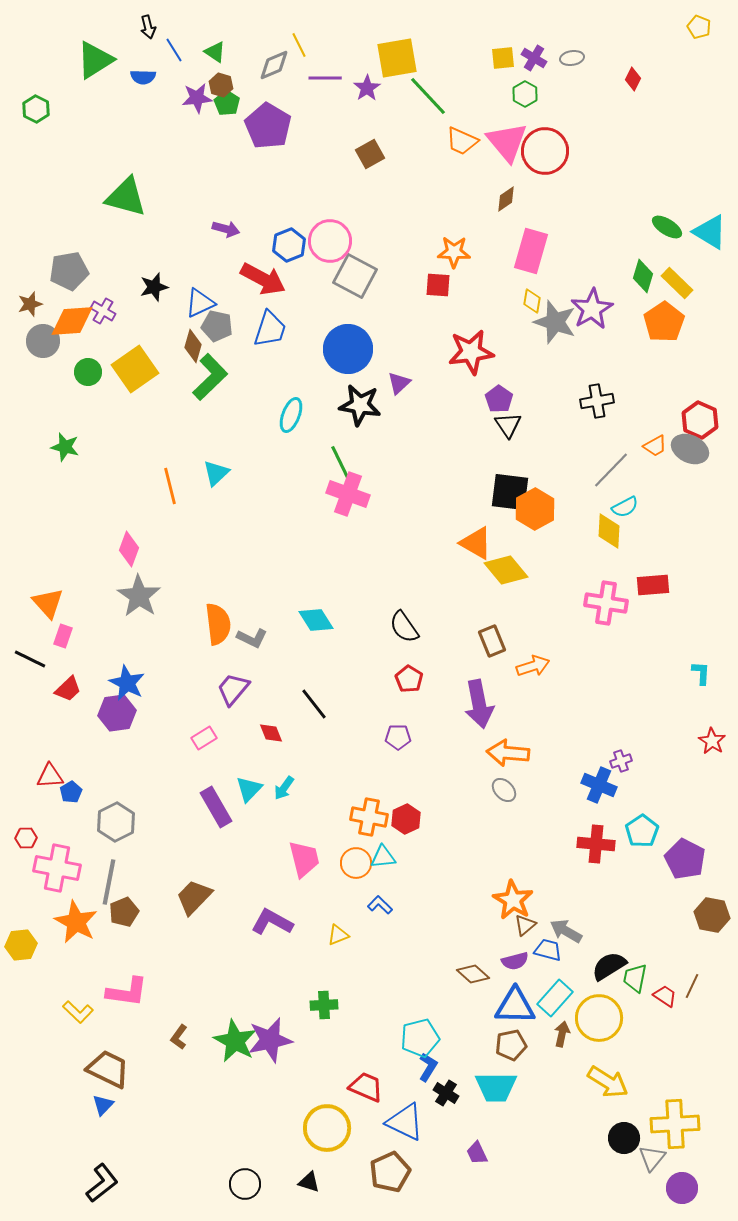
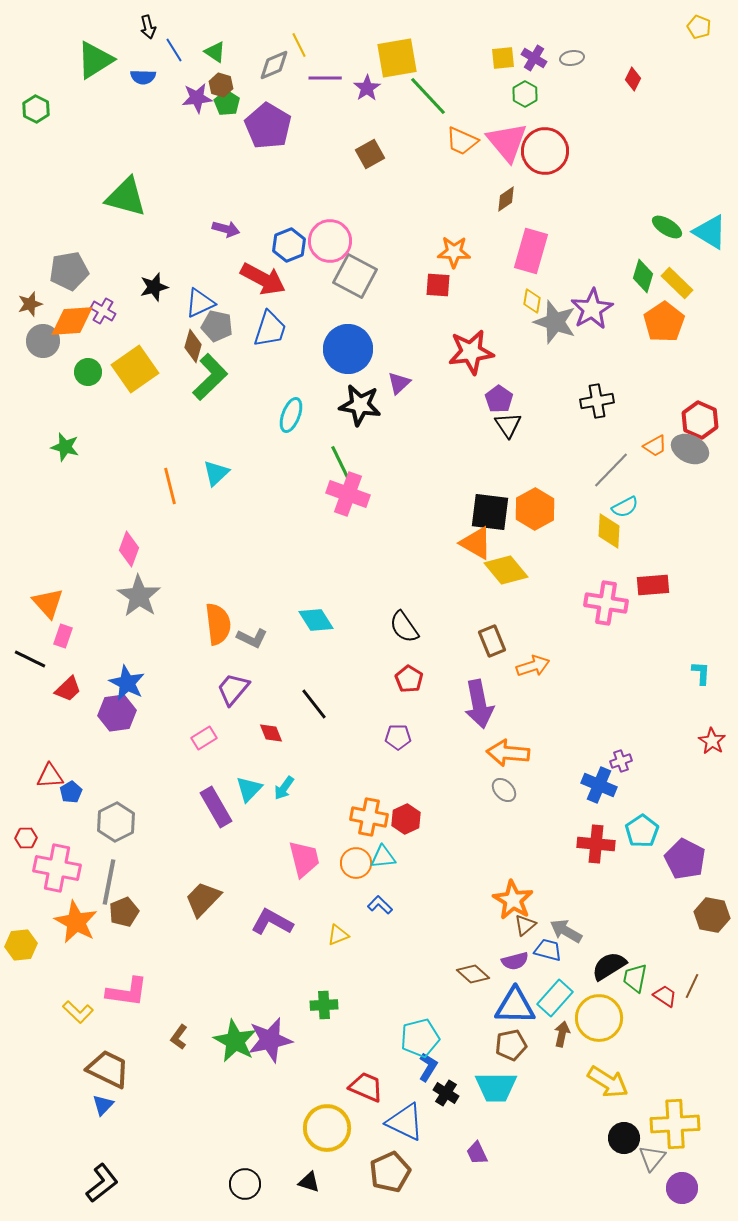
black square at (510, 492): moved 20 px left, 20 px down
brown trapezoid at (194, 897): moved 9 px right, 2 px down
